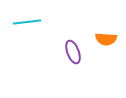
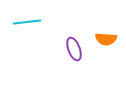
purple ellipse: moved 1 px right, 3 px up
